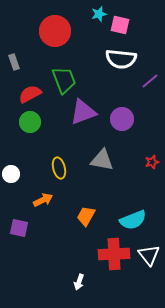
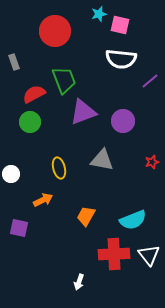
red semicircle: moved 4 px right
purple circle: moved 1 px right, 2 px down
